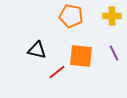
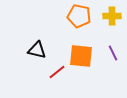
orange pentagon: moved 8 px right
purple line: moved 1 px left
